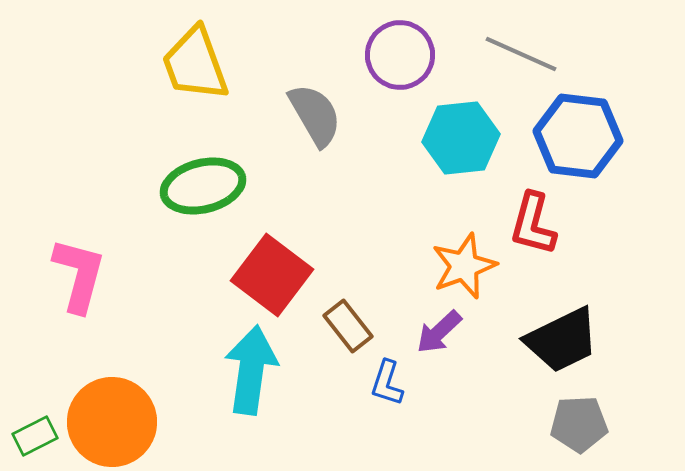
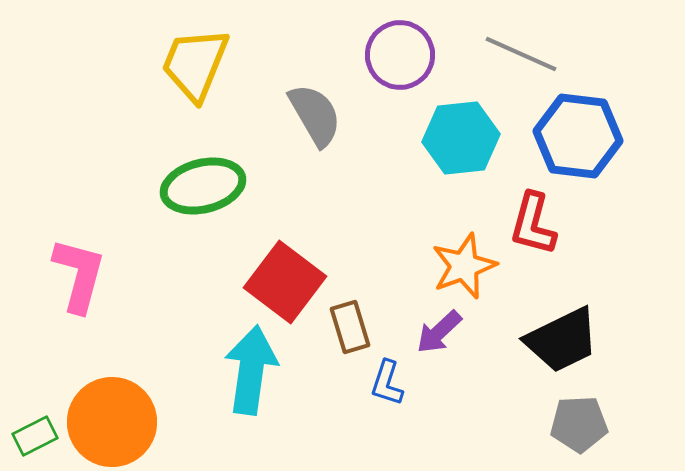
yellow trapezoid: rotated 42 degrees clockwise
red square: moved 13 px right, 7 px down
brown rectangle: moved 2 px right, 1 px down; rotated 21 degrees clockwise
